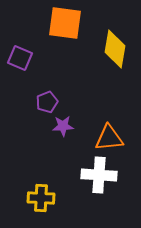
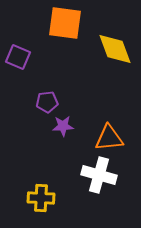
yellow diamond: rotated 30 degrees counterclockwise
purple square: moved 2 px left, 1 px up
purple pentagon: rotated 15 degrees clockwise
white cross: rotated 12 degrees clockwise
